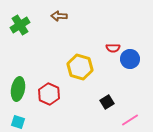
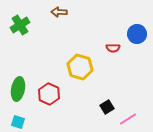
brown arrow: moved 4 px up
blue circle: moved 7 px right, 25 px up
black square: moved 5 px down
pink line: moved 2 px left, 1 px up
